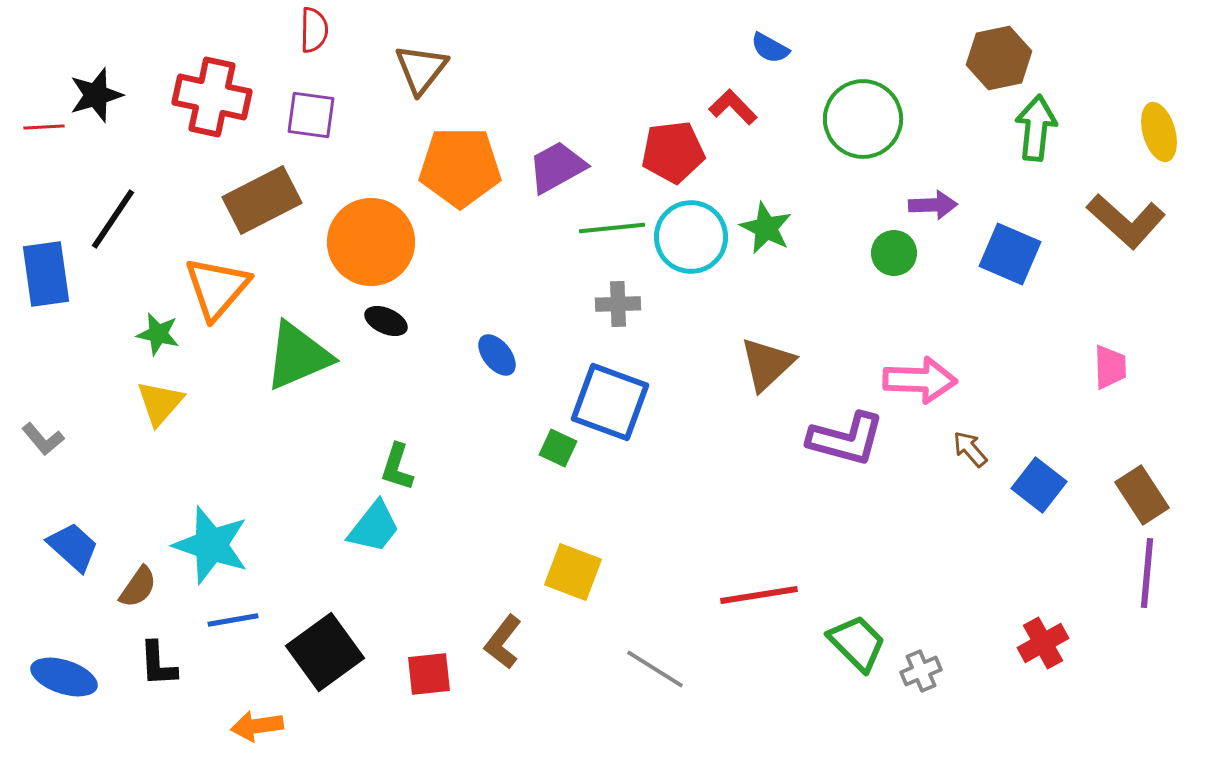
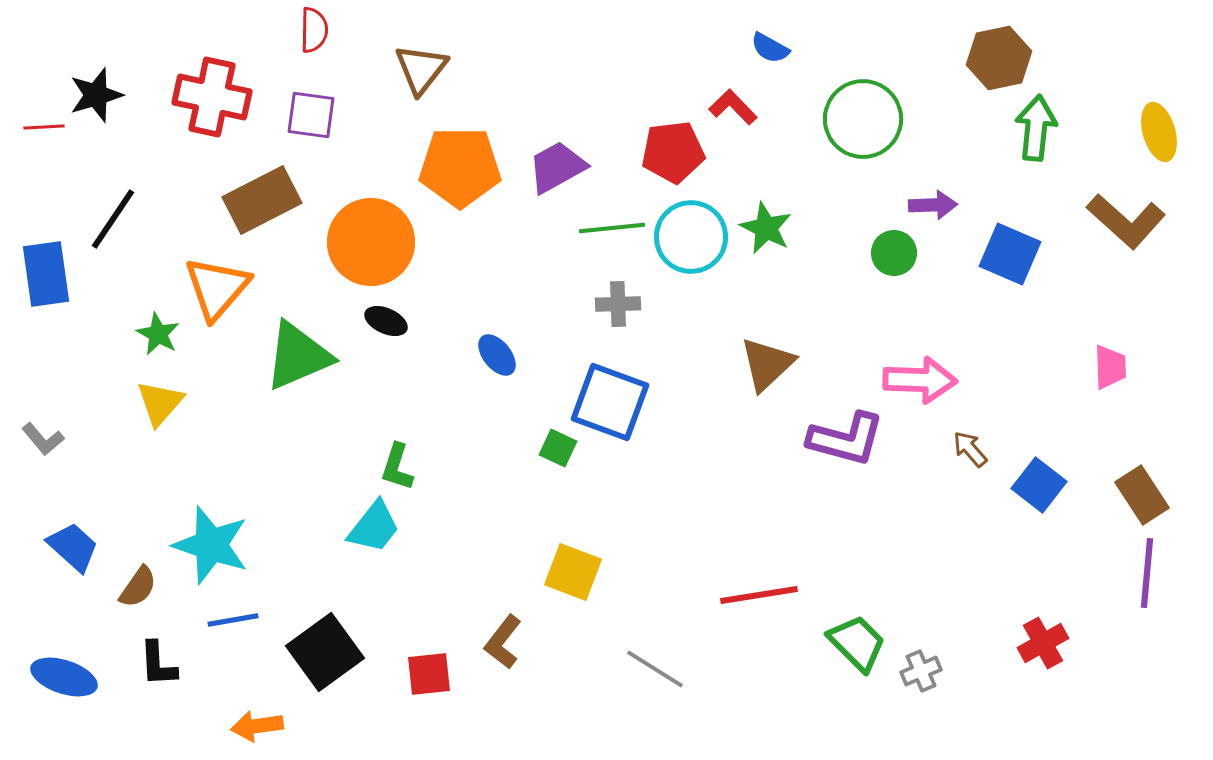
green star at (158, 334): rotated 15 degrees clockwise
